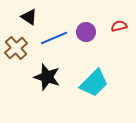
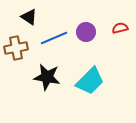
red semicircle: moved 1 px right, 2 px down
brown cross: rotated 30 degrees clockwise
black star: rotated 8 degrees counterclockwise
cyan trapezoid: moved 4 px left, 2 px up
